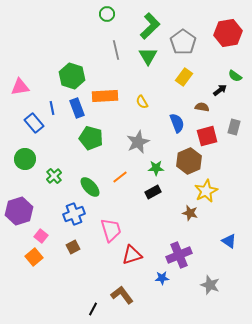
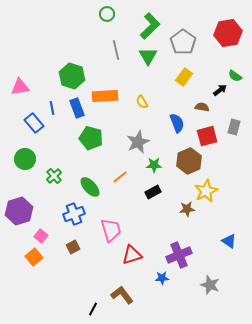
green star at (156, 168): moved 2 px left, 3 px up
brown star at (190, 213): moved 3 px left, 4 px up; rotated 21 degrees counterclockwise
